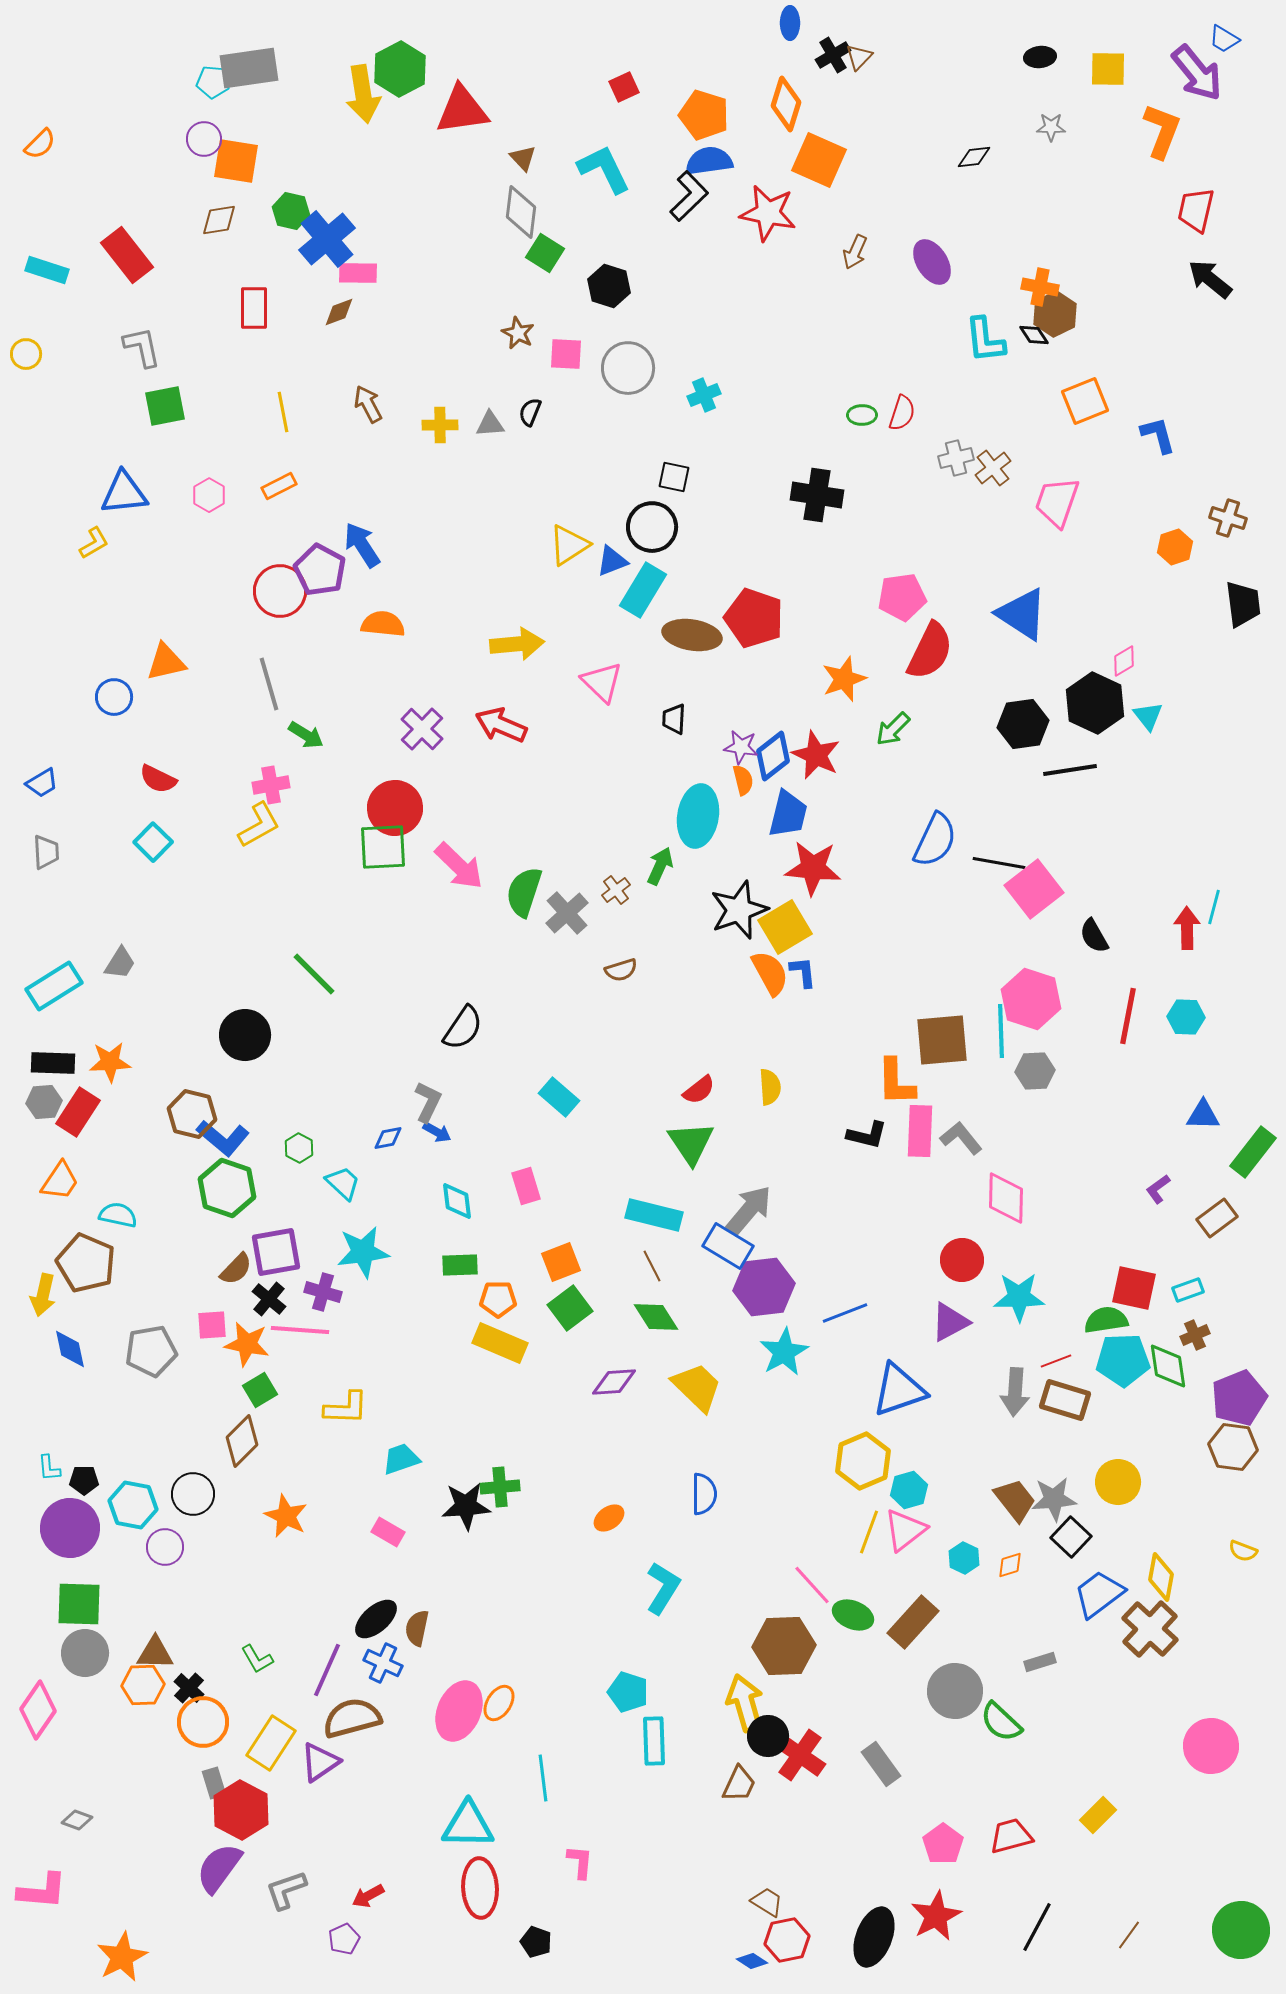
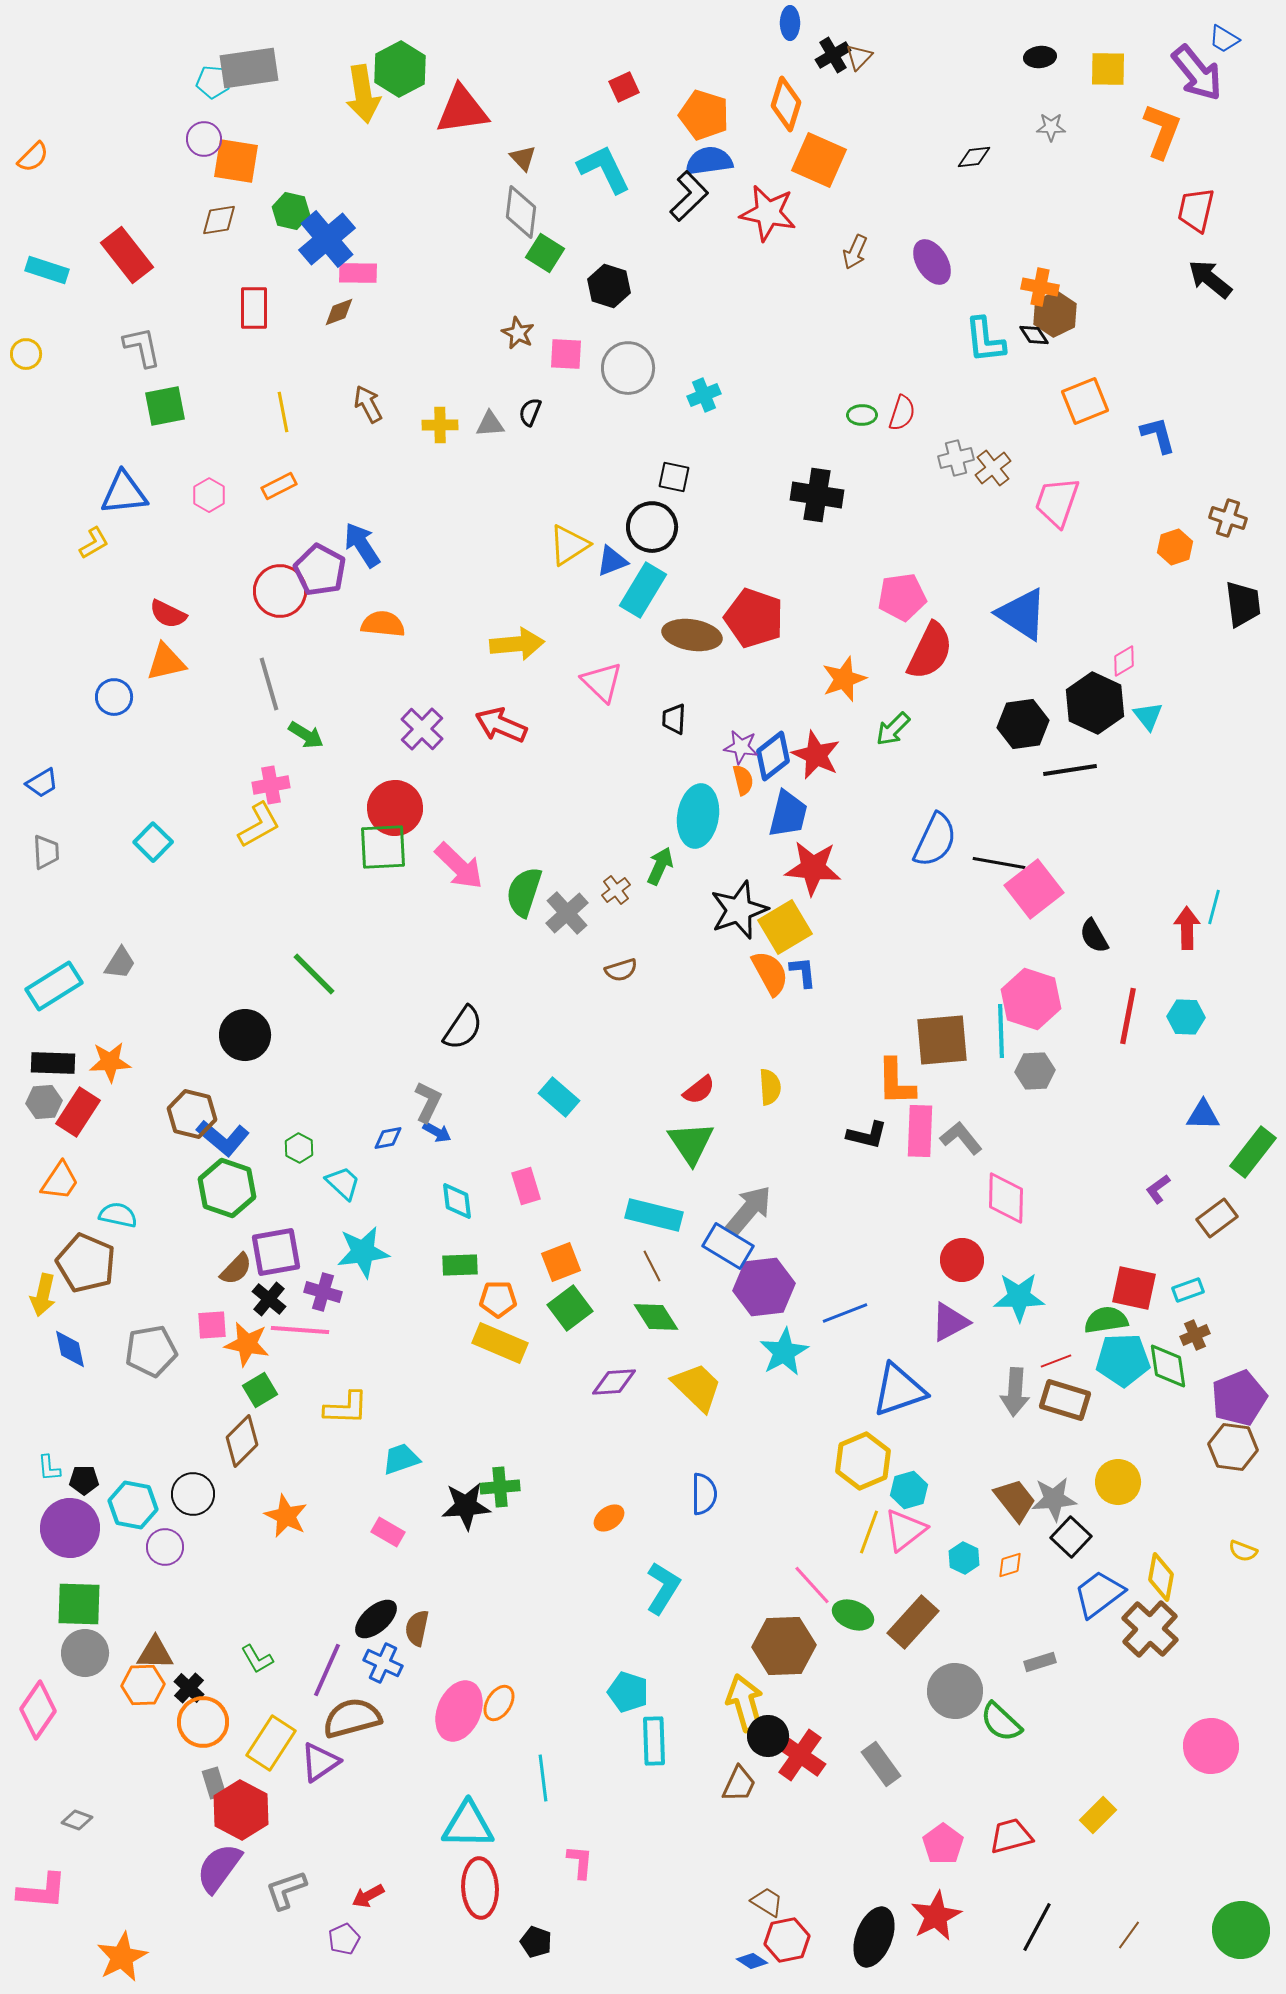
orange semicircle at (40, 144): moved 7 px left, 13 px down
red semicircle at (158, 779): moved 10 px right, 165 px up
